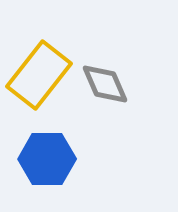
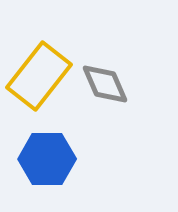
yellow rectangle: moved 1 px down
